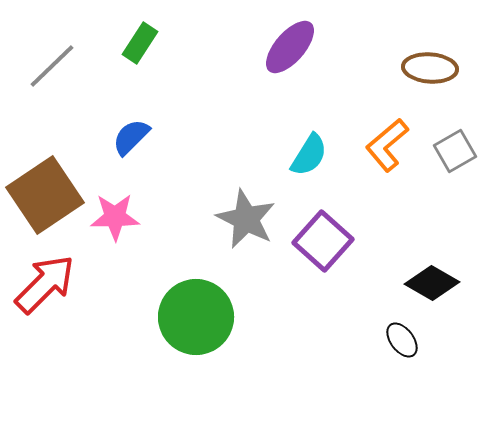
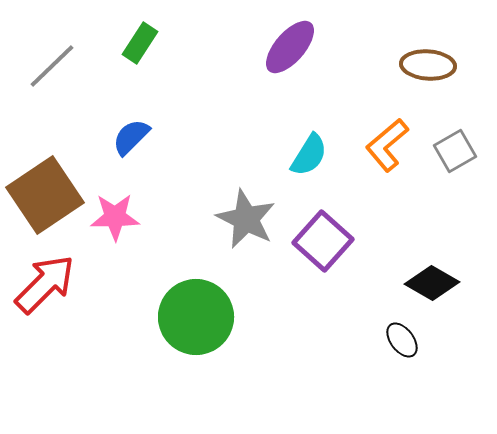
brown ellipse: moved 2 px left, 3 px up
